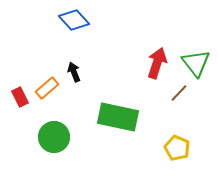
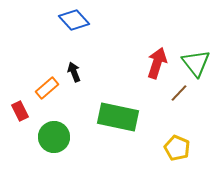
red rectangle: moved 14 px down
